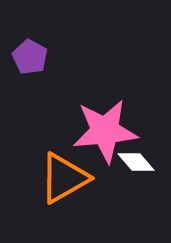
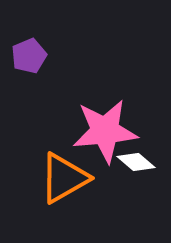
purple pentagon: moved 1 px left, 1 px up; rotated 20 degrees clockwise
white diamond: rotated 9 degrees counterclockwise
